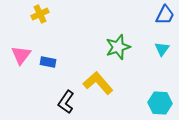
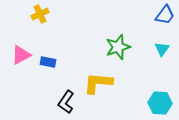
blue trapezoid: rotated 10 degrees clockwise
pink triangle: rotated 25 degrees clockwise
yellow L-shape: rotated 44 degrees counterclockwise
